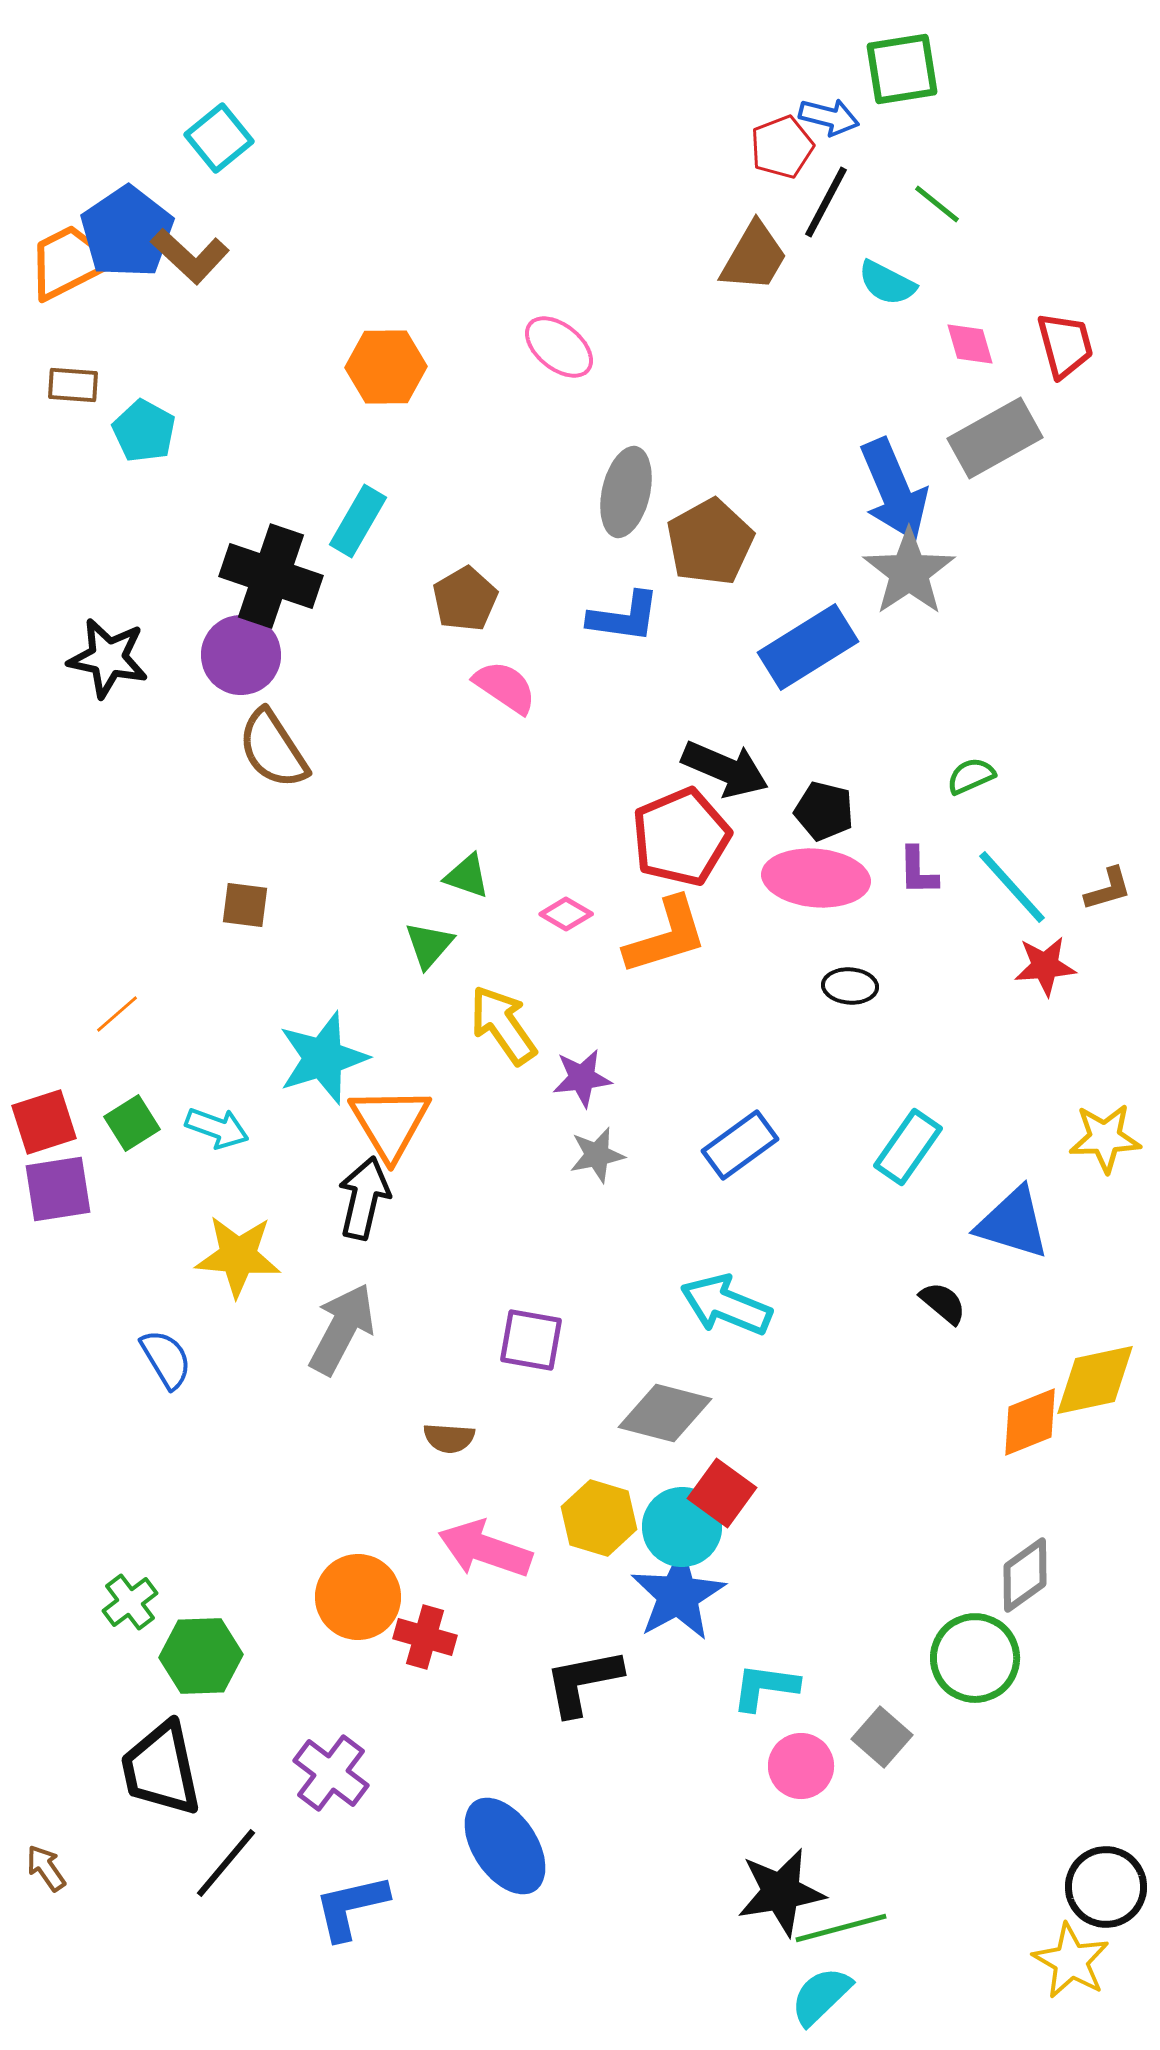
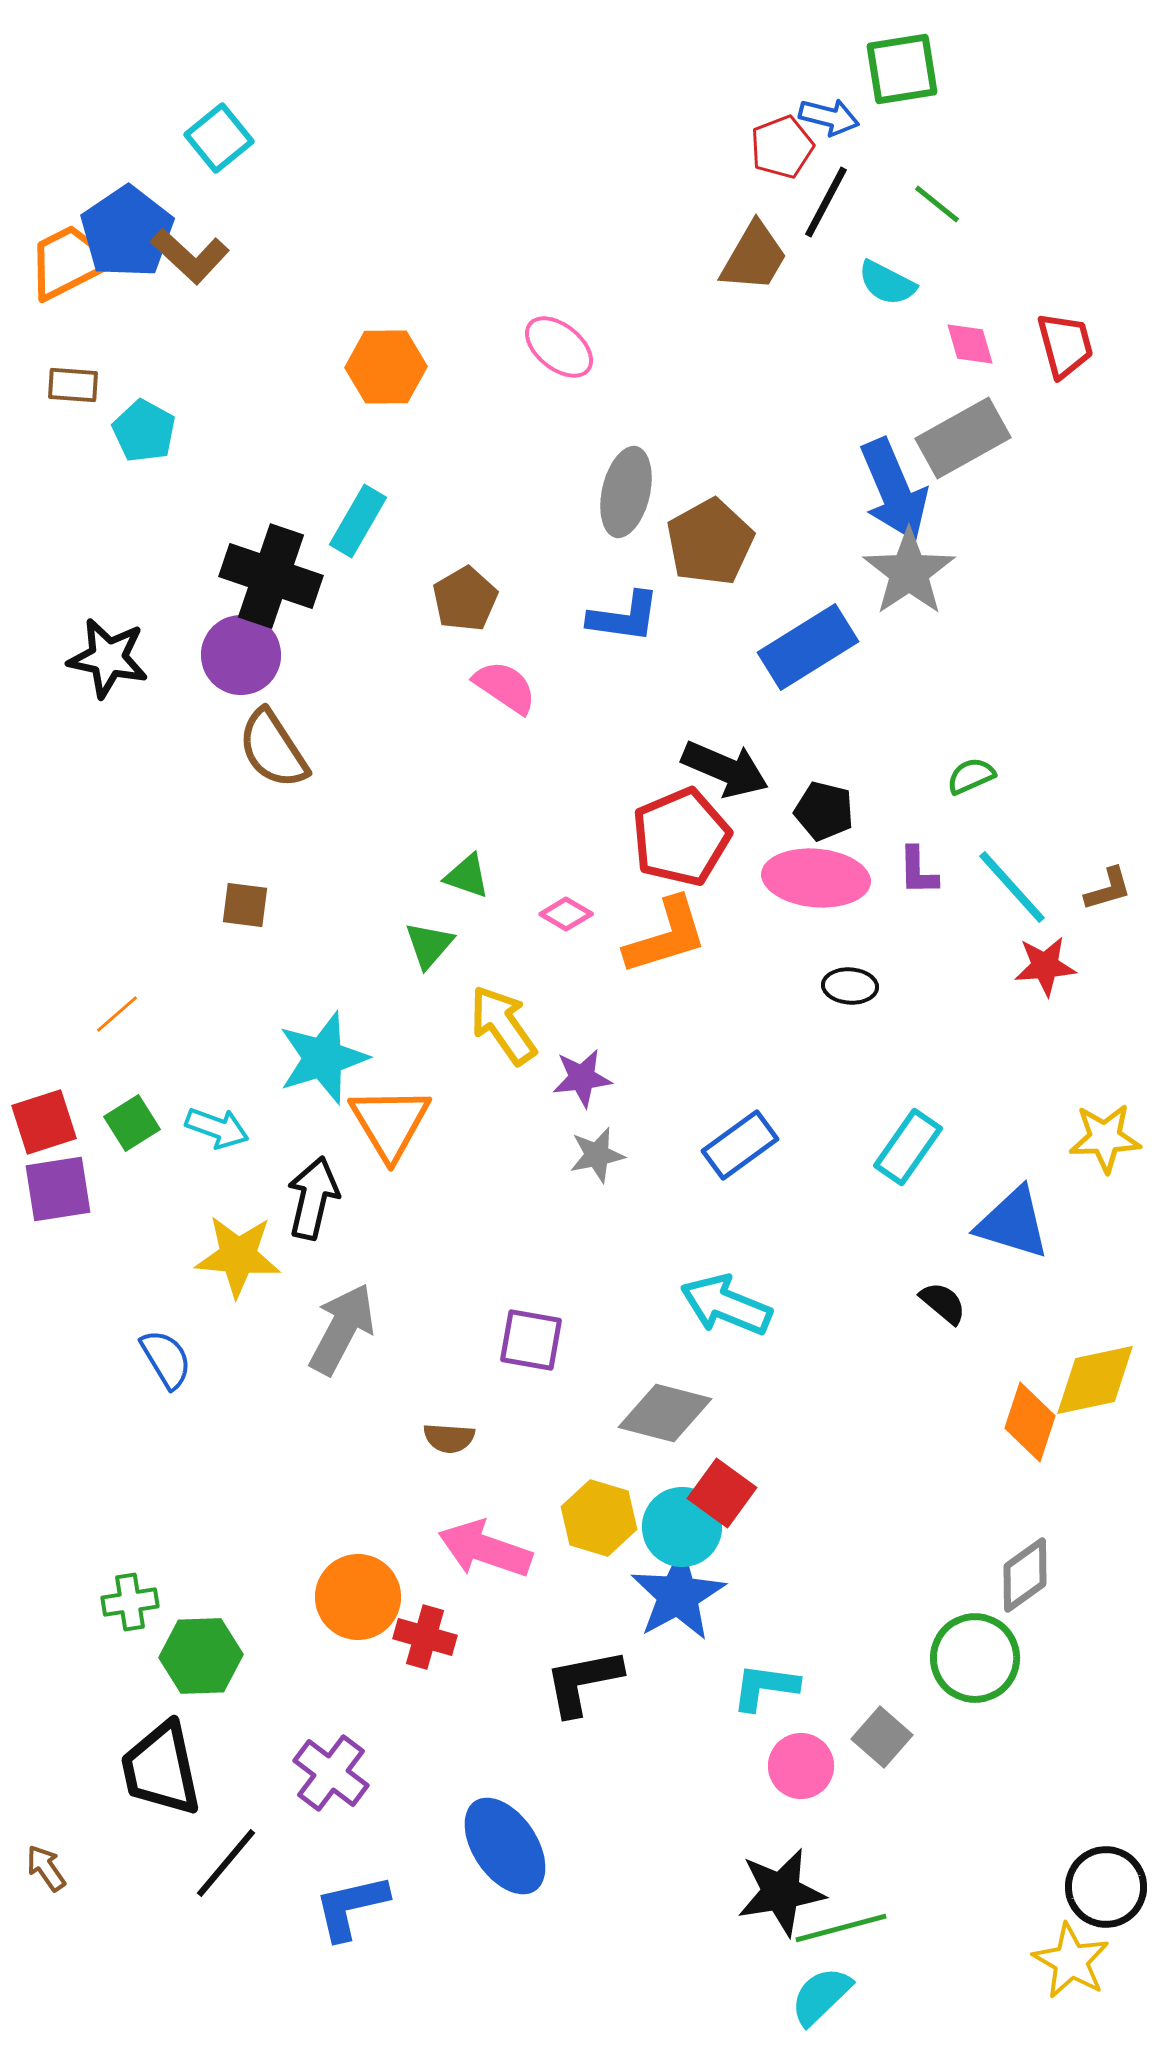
gray rectangle at (995, 438): moved 32 px left
black arrow at (364, 1198): moved 51 px left
orange diamond at (1030, 1422): rotated 50 degrees counterclockwise
green cross at (130, 1602): rotated 28 degrees clockwise
